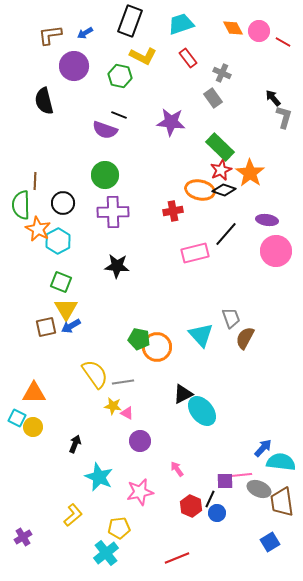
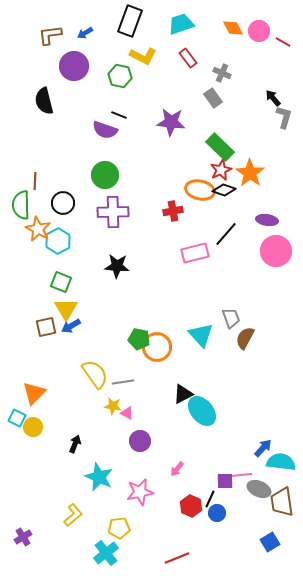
orange triangle at (34, 393): rotated 45 degrees counterclockwise
pink arrow at (177, 469): rotated 105 degrees counterclockwise
